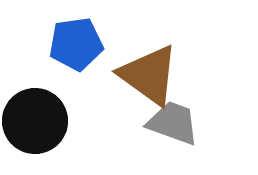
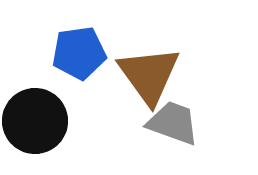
blue pentagon: moved 3 px right, 9 px down
brown triangle: rotated 18 degrees clockwise
